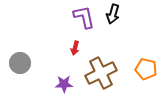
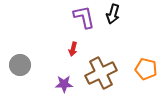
red arrow: moved 2 px left, 1 px down
gray circle: moved 2 px down
